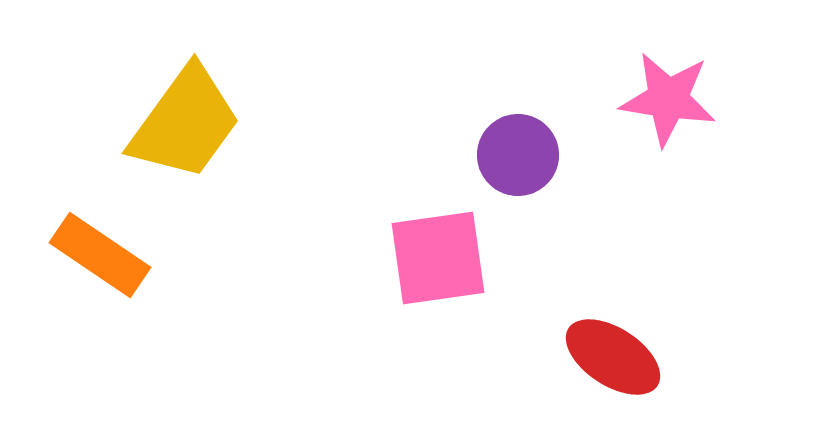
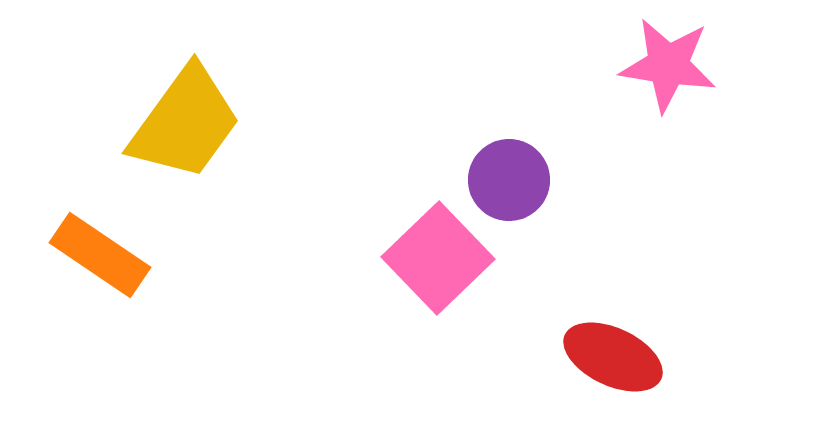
pink star: moved 34 px up
purple circle: moved 9 px left, 25 px down
pink square: rotated 36 degrees counterclockwise
red ellipse: rotated 8 degrees counterclockwise
